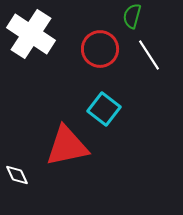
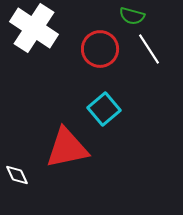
green semicircle: rotated 90 degrees counterclockwise
white cross: moved 3 px right, 6 px up
white line: moved 6 px up
cyan square: rotated 12 degrees clockwise
red triangle: moved 2 px down
